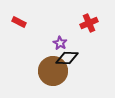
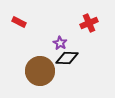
brown circle: moved 13 px left
